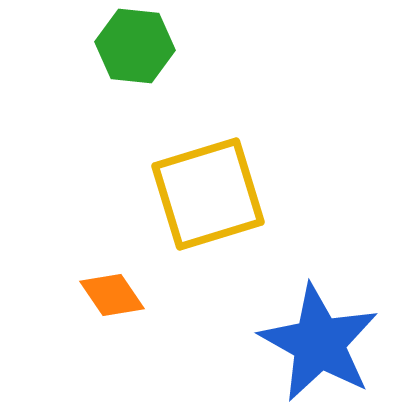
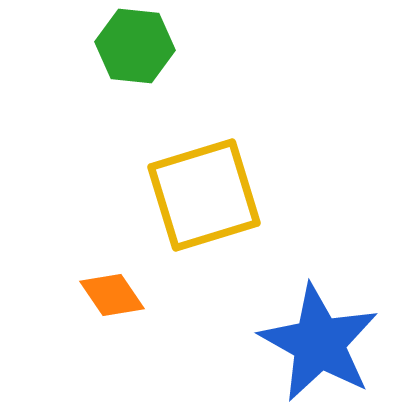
yellow square: moved 4 px left, 1 px down
